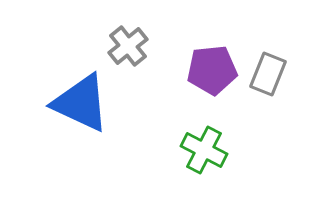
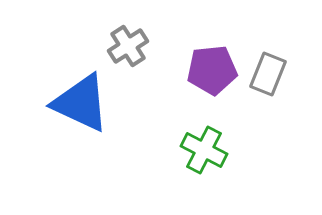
gray cross: rotated 6 degrees clockwise
